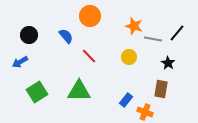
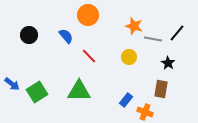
orange circle: moved 2 px left, 1 px up
blue arrow: moved 8 px left, 22 px down; rotated 112 degrees counterclockwise
